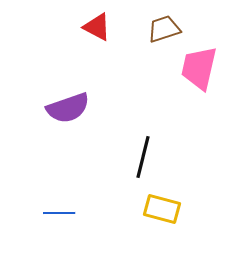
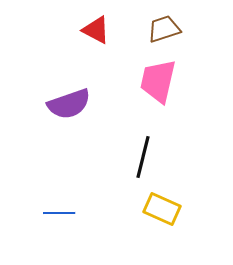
red triangle: moved 1 px left, 3 px down
pink trapezoid: moved 41 px left, 13 px down
purple semicircle: moved 1 px right, 4 px up
yellow rectangle: rotated 9 degrees clockwise
